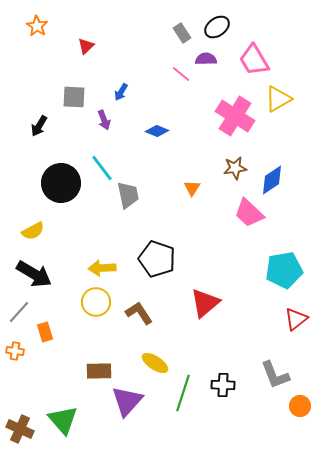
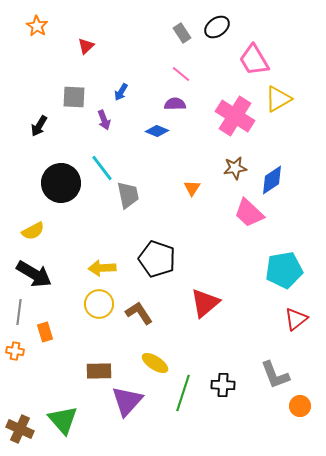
purple semicircle at (206, 59): moved 31 px left, 45 px down
yellow circle at (96, 302): moved 3 px right, 2 px down
gray line at (19, 312): rotated 35 degrees counterclockwise
